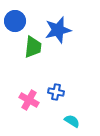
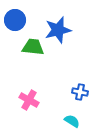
blue circle: moved 1 px up
green trapezoid: rotated 90 degrees counterclockwise
blue cross: moved 24 px right
